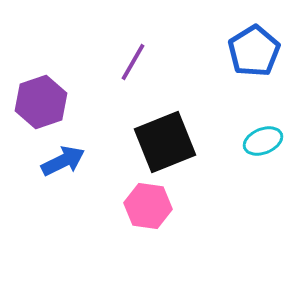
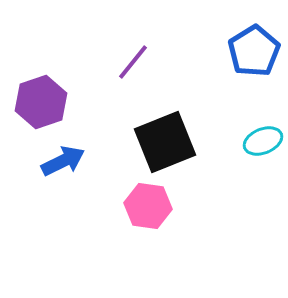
purple line: rotated 9 degrees clockwise
